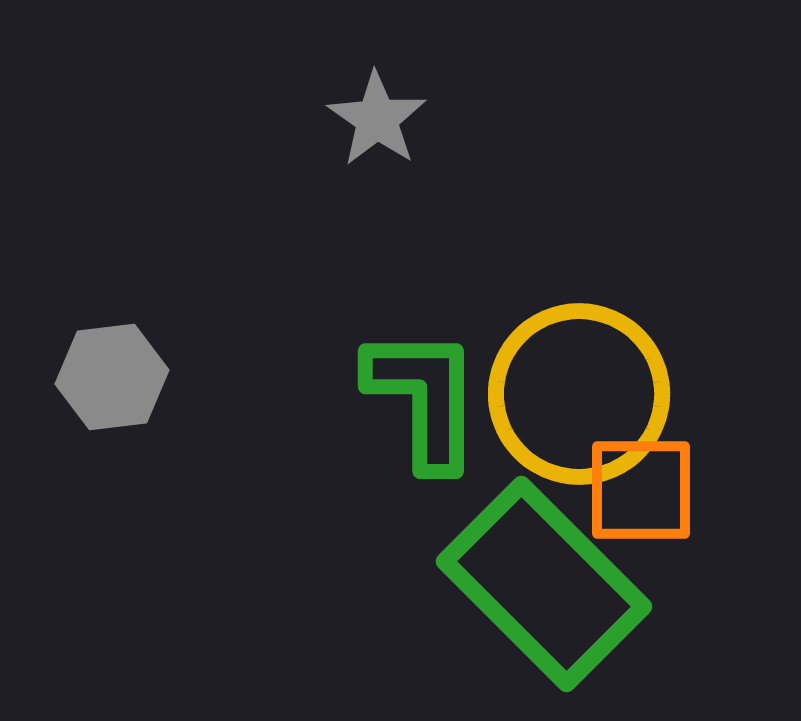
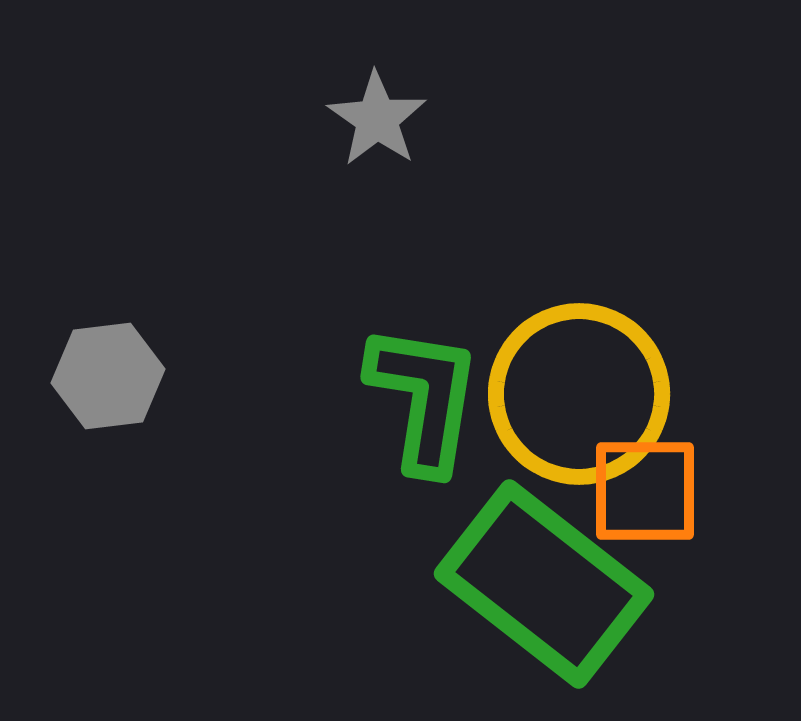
gray hexagon: moved 4 px left, 1 px up
green L-shape: rotated 9 degrees clockwise
orange square: moved 4 px right, 1 px down
green rectangle: rotated 7 degrees counterclockwise
